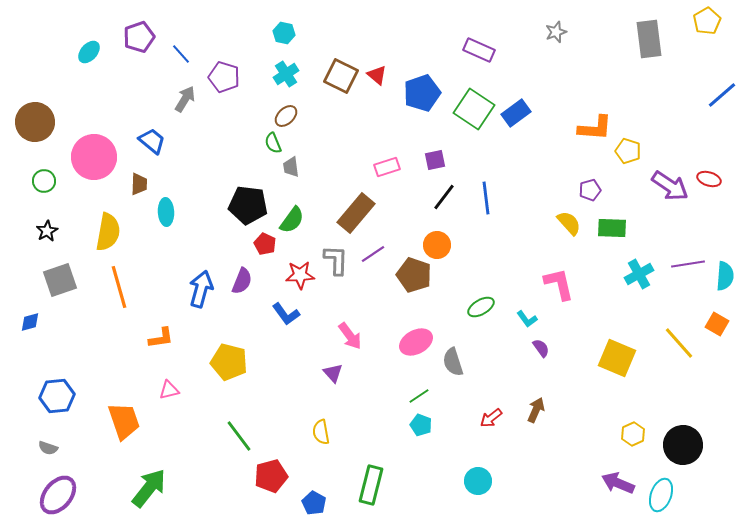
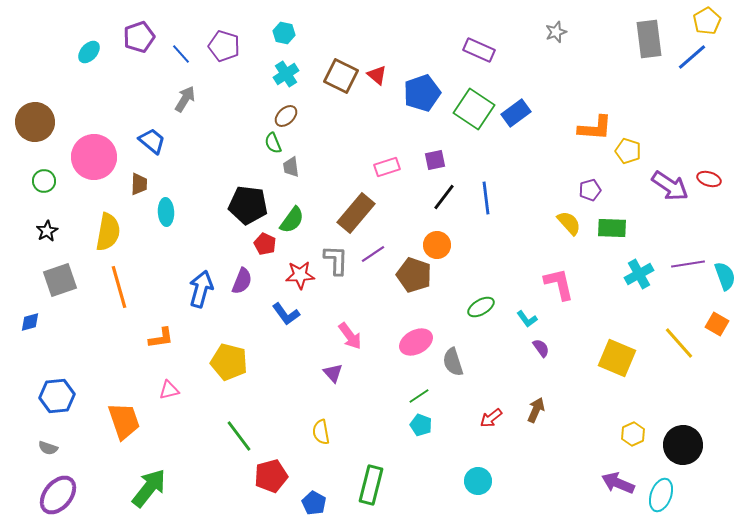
purple pentagon at (224, 77): moved 31 px up
blue line at (722, 95): moved 30 px left, 38 px up
cyan semicircle at (725, 276): rotated 24 degrees counterclockwise
